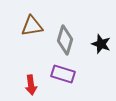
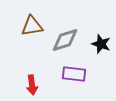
gray diamond: rotated 56 degrees clockwise
purple rectangle: moved 11 px right; rotated 10 degrees counterclockwise
red arrow: moved 1 px right
